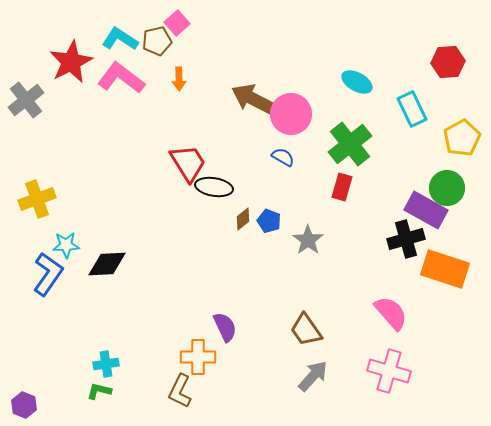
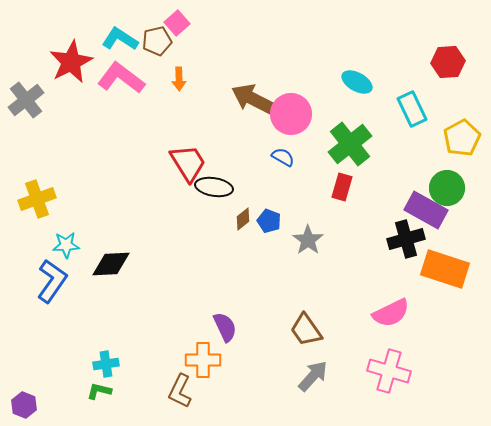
black diamond: moved 4 px right
blue L-shape: moved 4 px right, 7 px down
pink semicircle: rotated 105 degrees clockwise
orange cross: moved 5 px right, 3 px down
